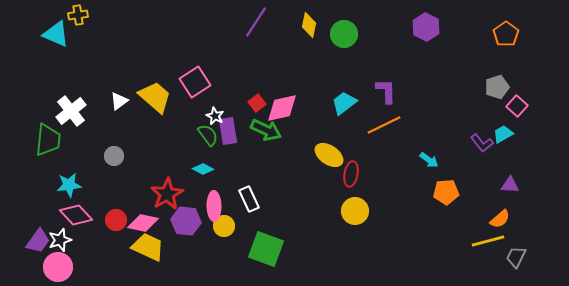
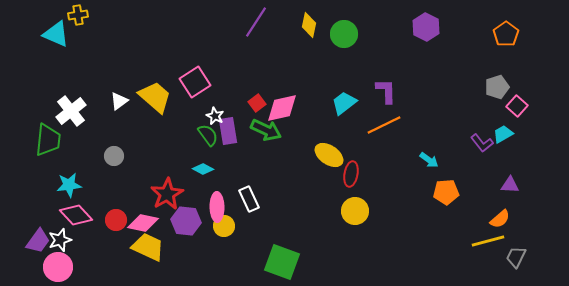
pink ellipse at (214, 206): moved 3 px right, 1 px down
green square at (266, 249): moved 16 px right, 13 px down
